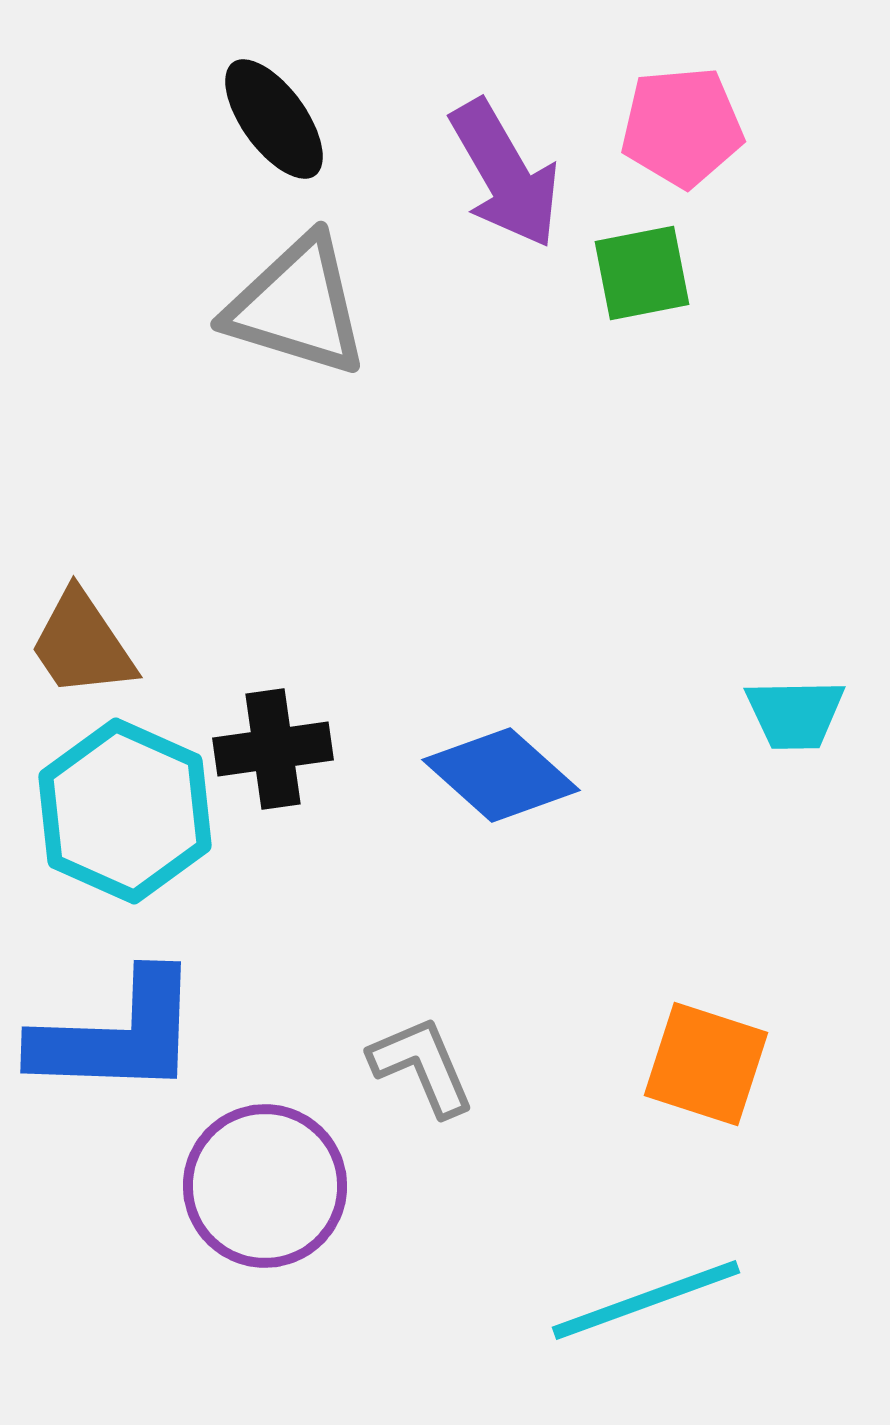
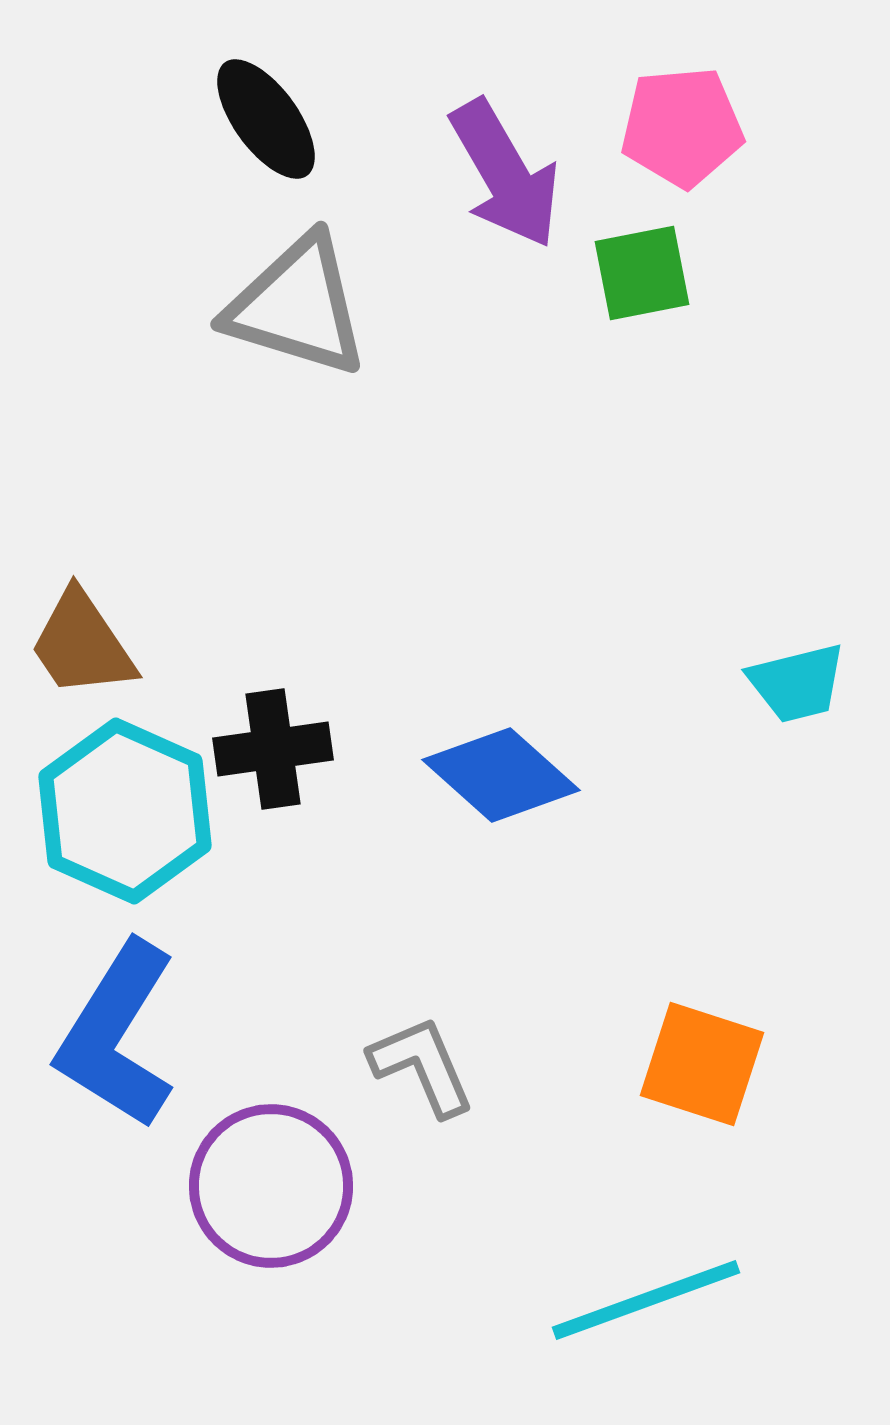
black ellipse: moved 8 px left
cyan trapezoid: moved 2 px right, 31 px up; rotated 13 degrees counterclockwise
blue L-shape: rotated 120 degrees clockwise
orange square: moved 4 px left
purple circle: moved 6 px right
